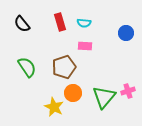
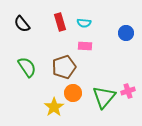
yellow star: rotated 12 degrees clockwise
